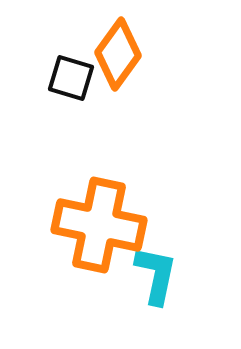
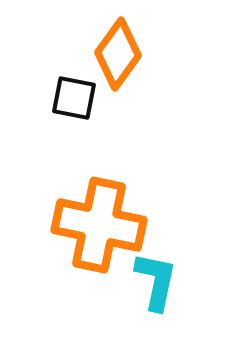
black square: moved 3 px right, 20 px down; rotated 6 degrees counterclockwise
cyan L-shape: moved 6 px down
